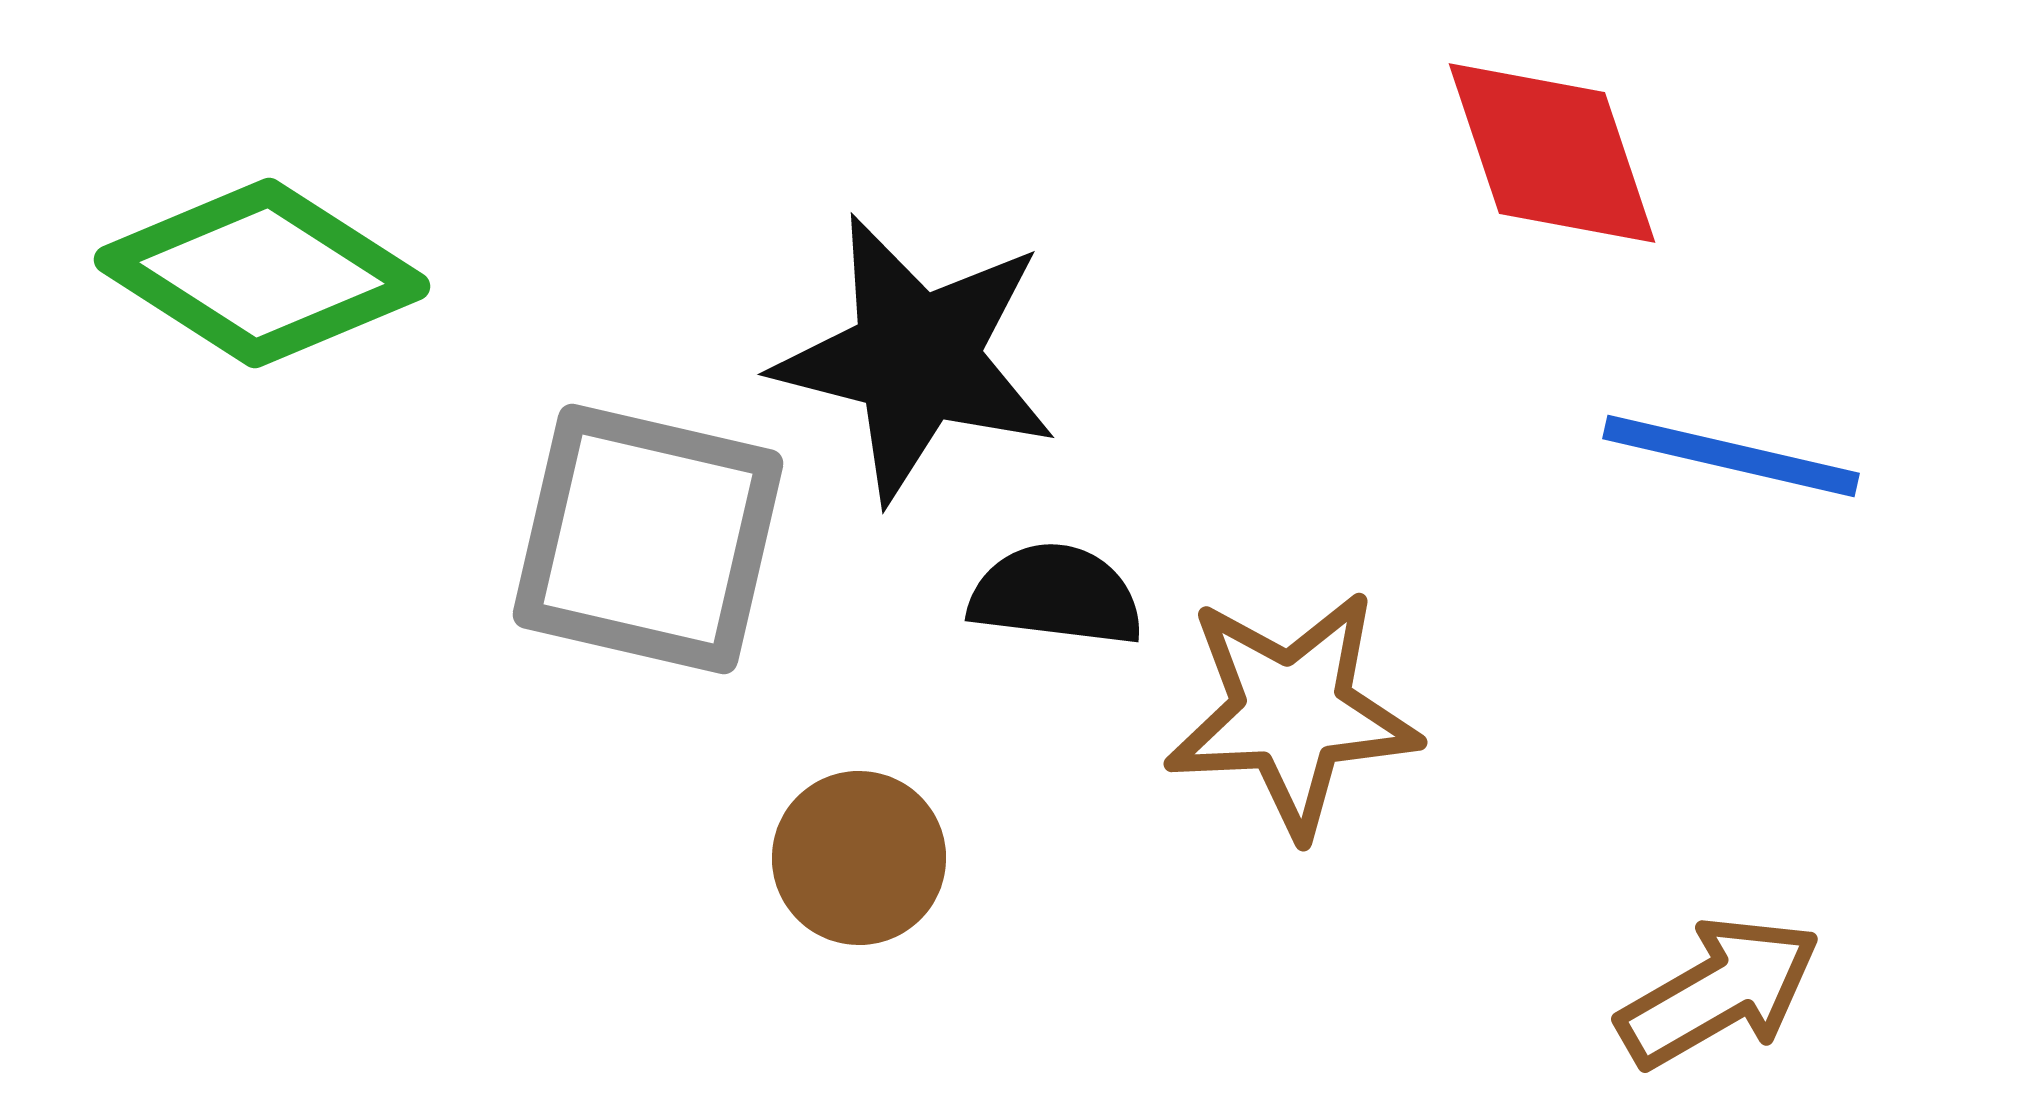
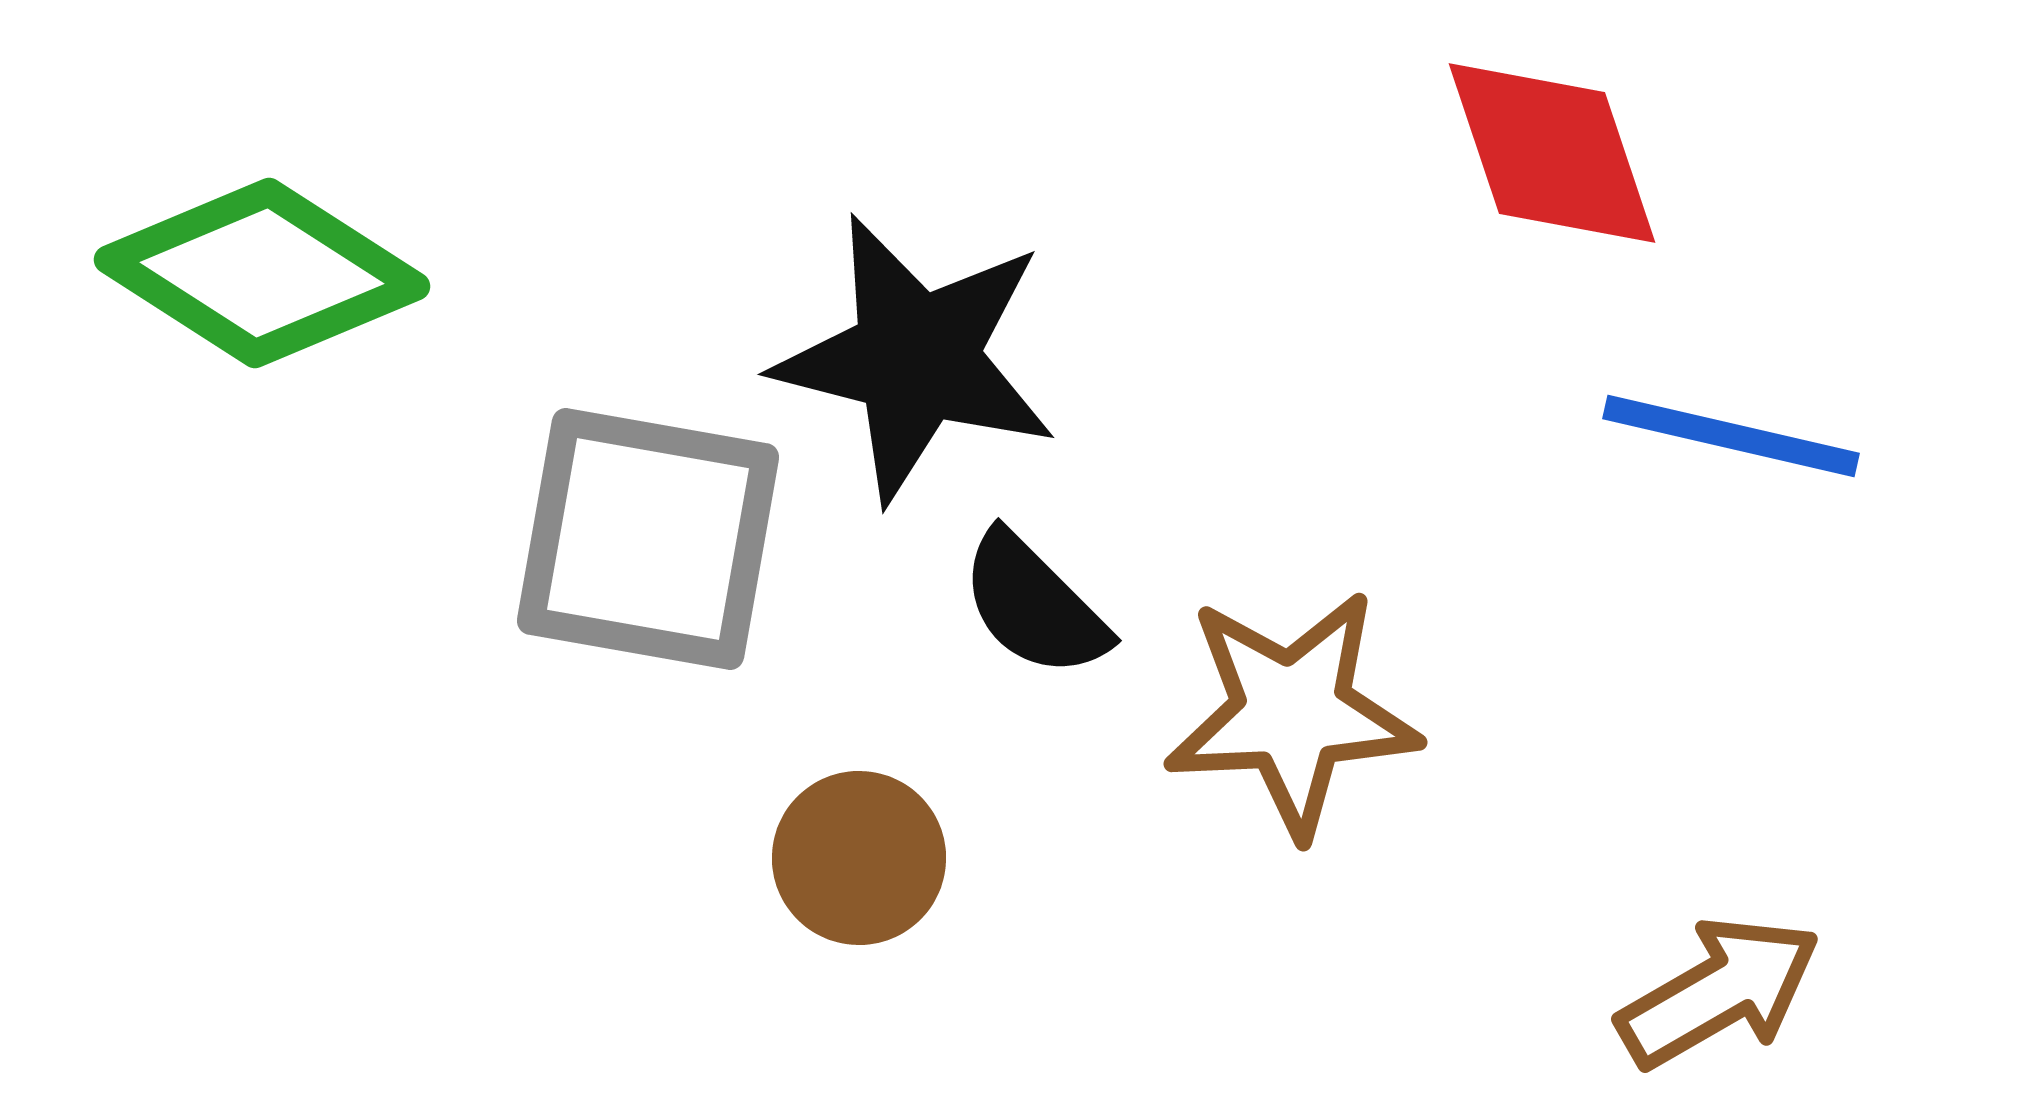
blue line: moved 20 px up
gray square: rotated 3 degrees counterclockwise
black semicircle: moved 22 px left, 10 px down; rotated 142 degrees counterclockwise
